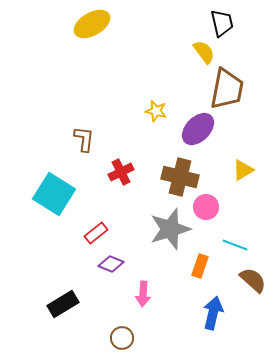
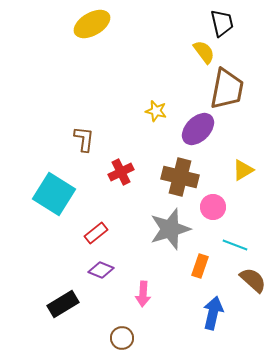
pink circle: moved 7 px right
purple diamond: moved 10 px left, 6 px down
